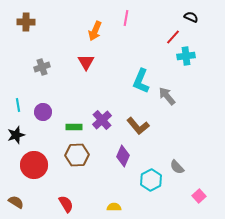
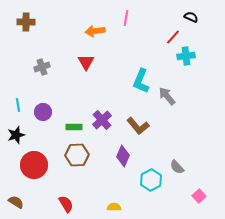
orange arrow: rotated 60 degrees clockwise
